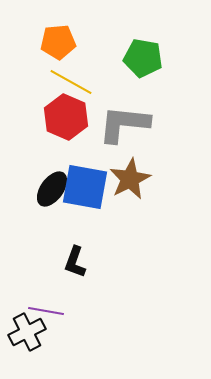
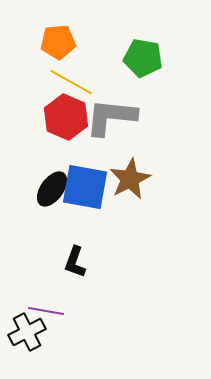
gray L-shape: moved 13 px left, 7 px up
